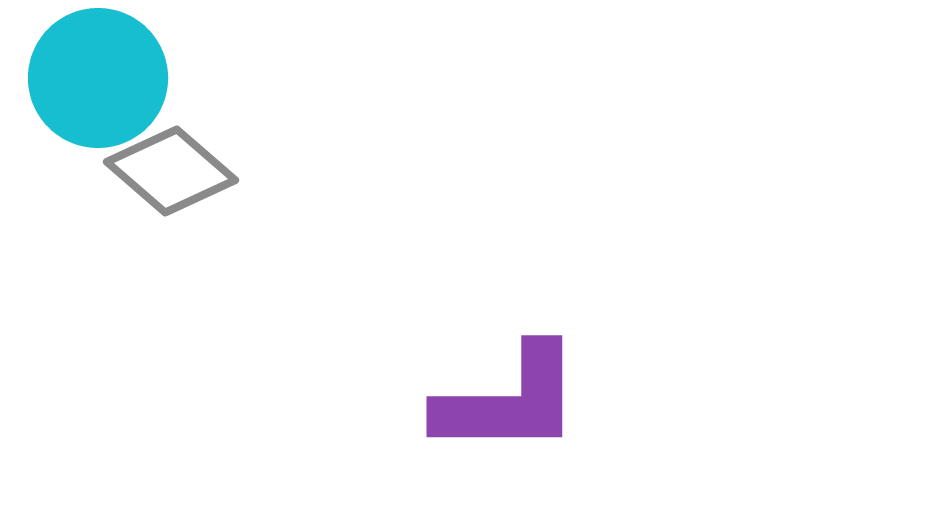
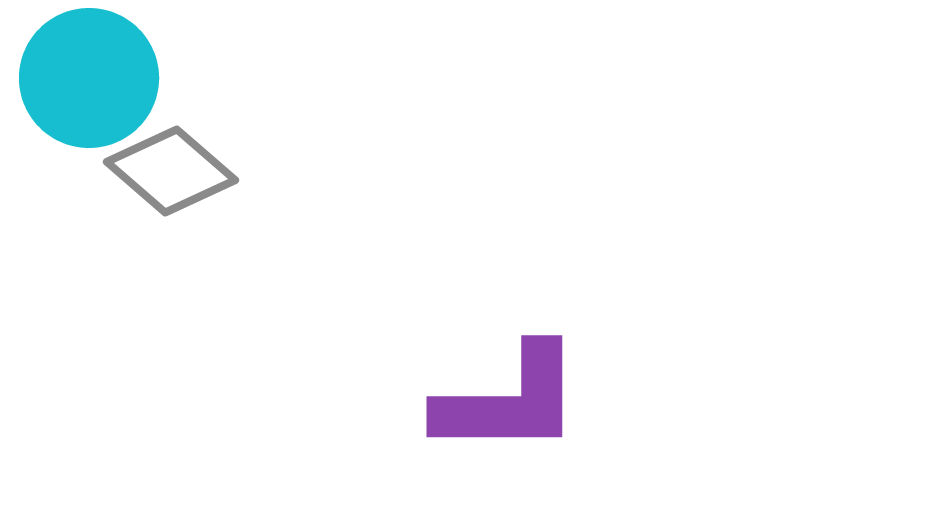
cyan circle: moved 9 px left
